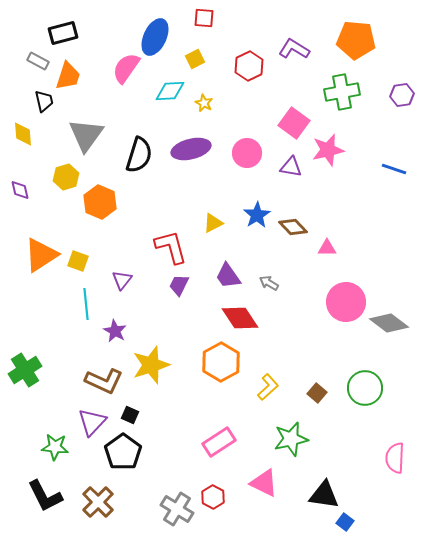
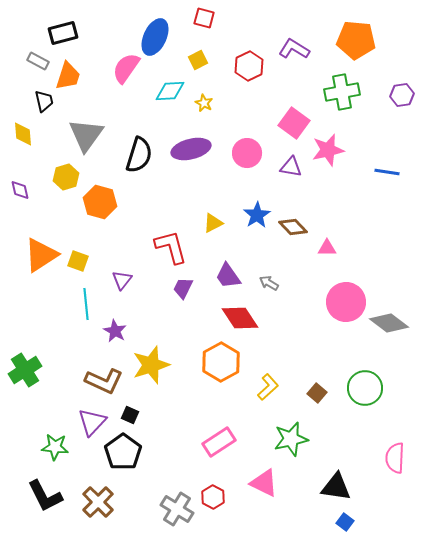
red square at (204, 18): rotated 10 degrees clockwise
yellow square at (195, 59): moved 3 px right, 1 px down
blue line at (394, 169): moved 7 px left, 3 px down; rotated 10 degrees counterclockwise
orange hexagon at (100, 202): rotated 8 degrees counterclockwise
purple trapezoid at (179, 285): moved 4 px right, 3 px down
black triangle at (324, 495): moved 12 px right, 8 px up
